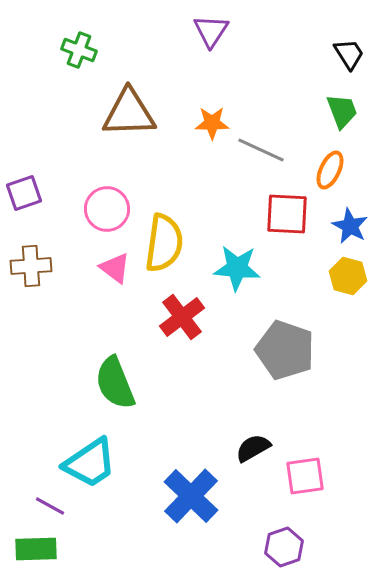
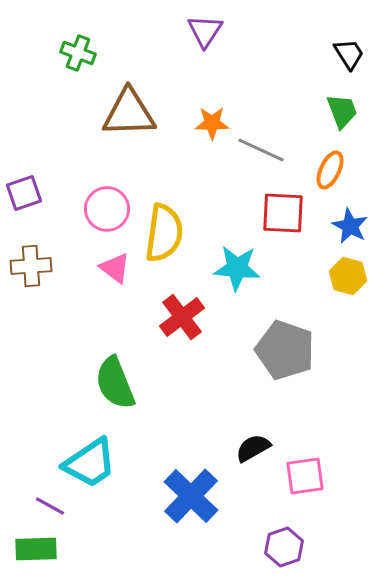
purple triangle: moved 6 px left
green cross: moved 1 px left, 3 px down
red square: moved 4 px left, 1 px up
yellow semicircle: moved 10 px up
